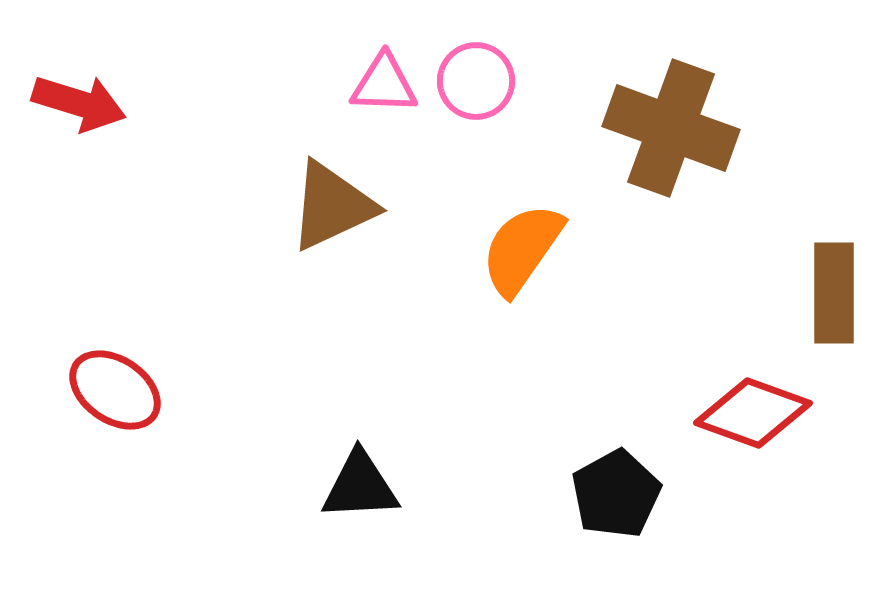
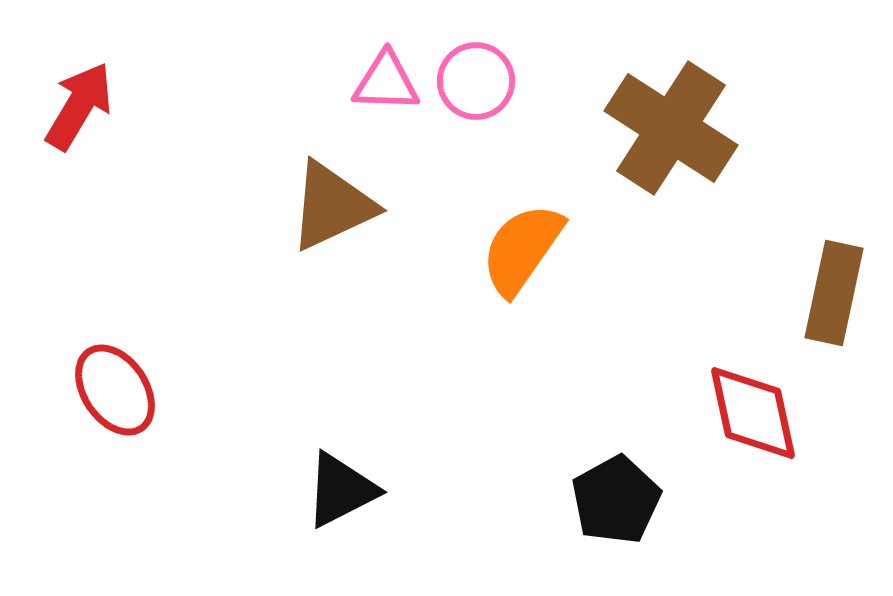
pink triangle: moved 2 px right, 2 px up
red arrow: moved 3 px down; rotated 76 degrees counterclockwise
brown cross: rotated 13 degrees clockwise
brown rectangle: rotated 12 degrees clockwise
red ellipse: rotated 22 degrees clockwise
red diamond: rotated 58 degrees clockwise
black triangle: moved 19 px left, 4 px down; rotated 24 degrees counterclockwise
black pentagon: moved 6 px down
